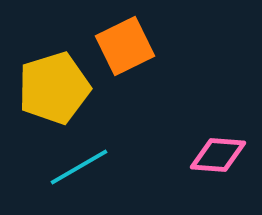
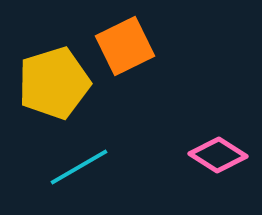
yellow pentagon: moved 5 px up
pink diamond: rotated 28 degrees clockwise
